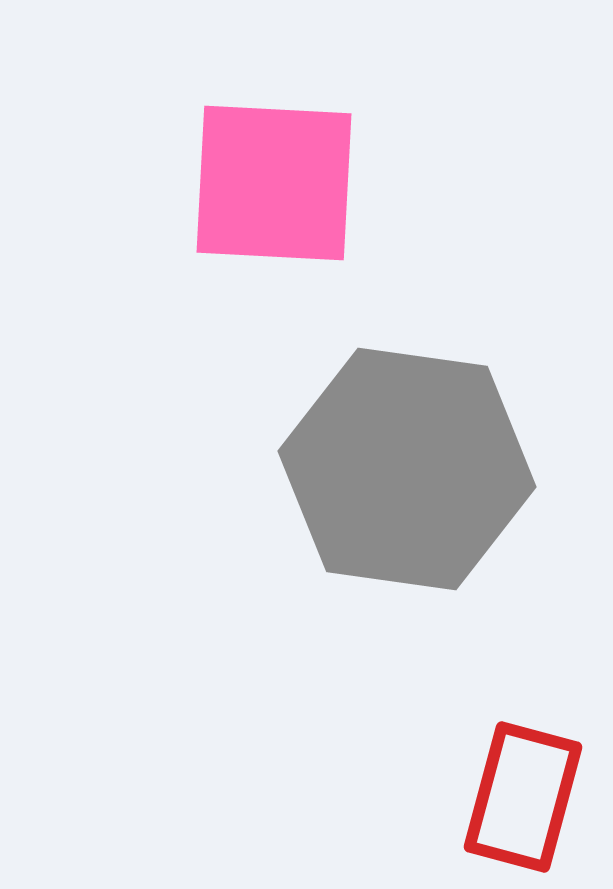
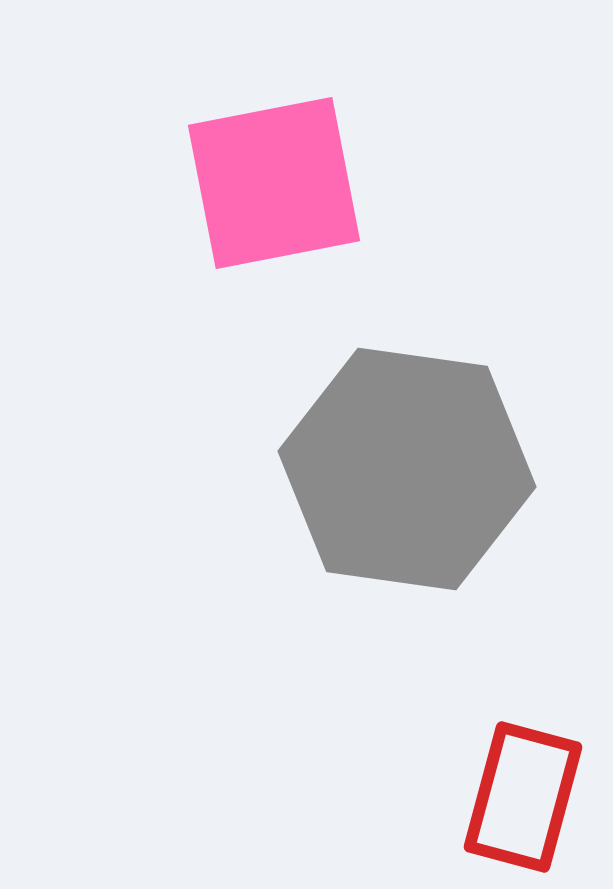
pink square: rotated 14 degrees counterclockwise
